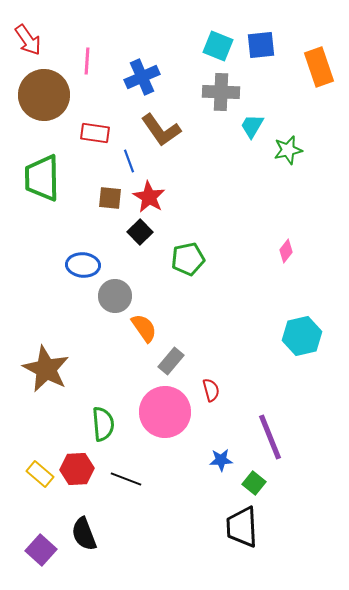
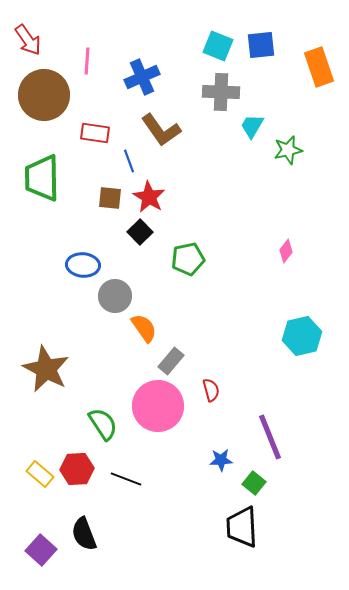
pink circle: moved 7 px left, 6 px up
green semicircle: rotated 28 degrees counterclockwise
